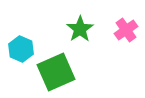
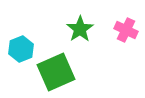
pink cross: rotated 30 degrees counterclockwise
cyan hexagon: rotated 15 degrees clockwise
